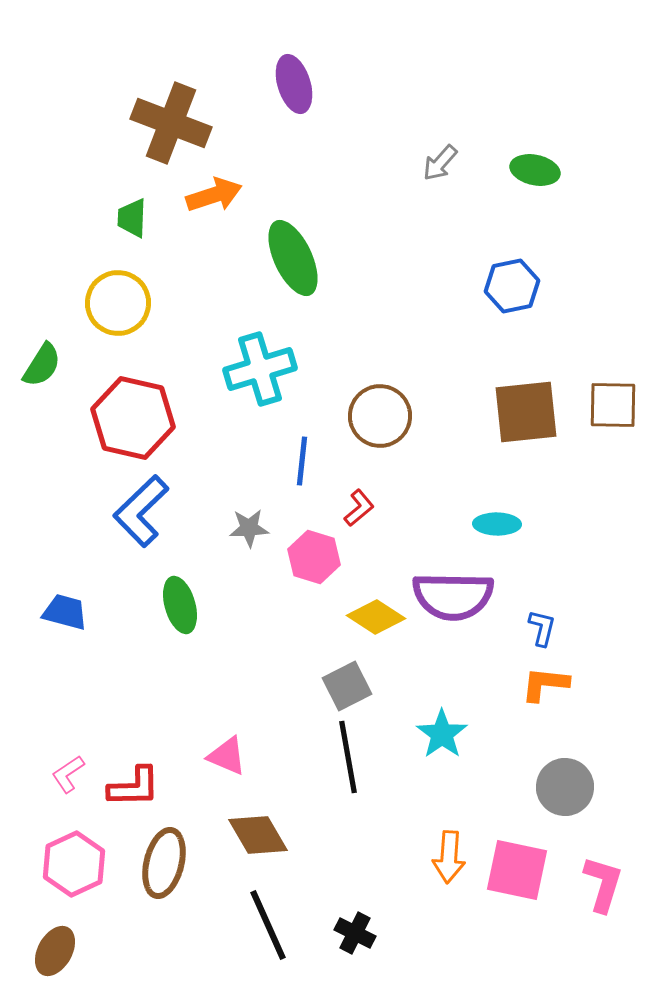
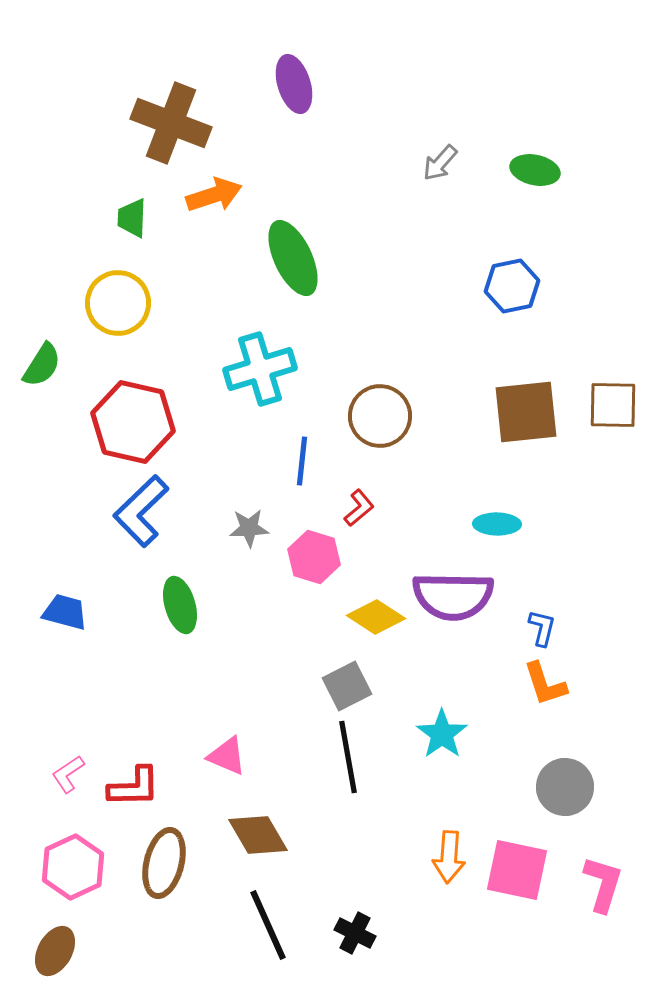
red hexagon at (133, 418): moved 4 px down
orange L-shape at (545, 684): rotated 114 degrees counterclockwise
pink hexagon at (74, 864): moved 1 px left, 3 px down
